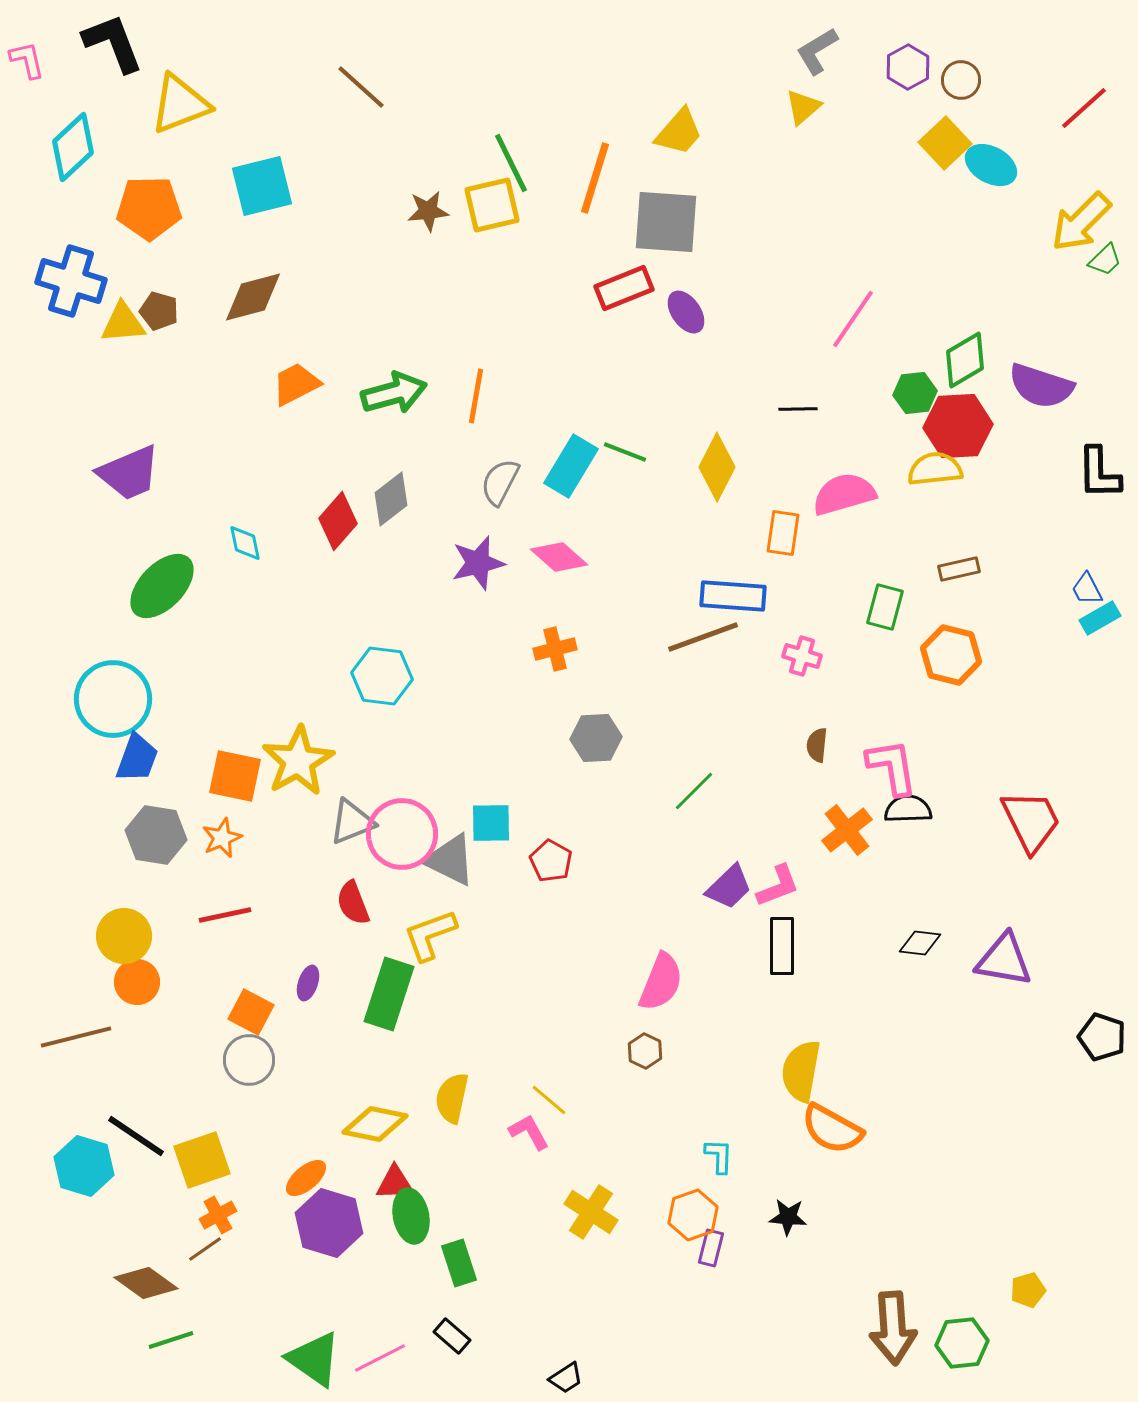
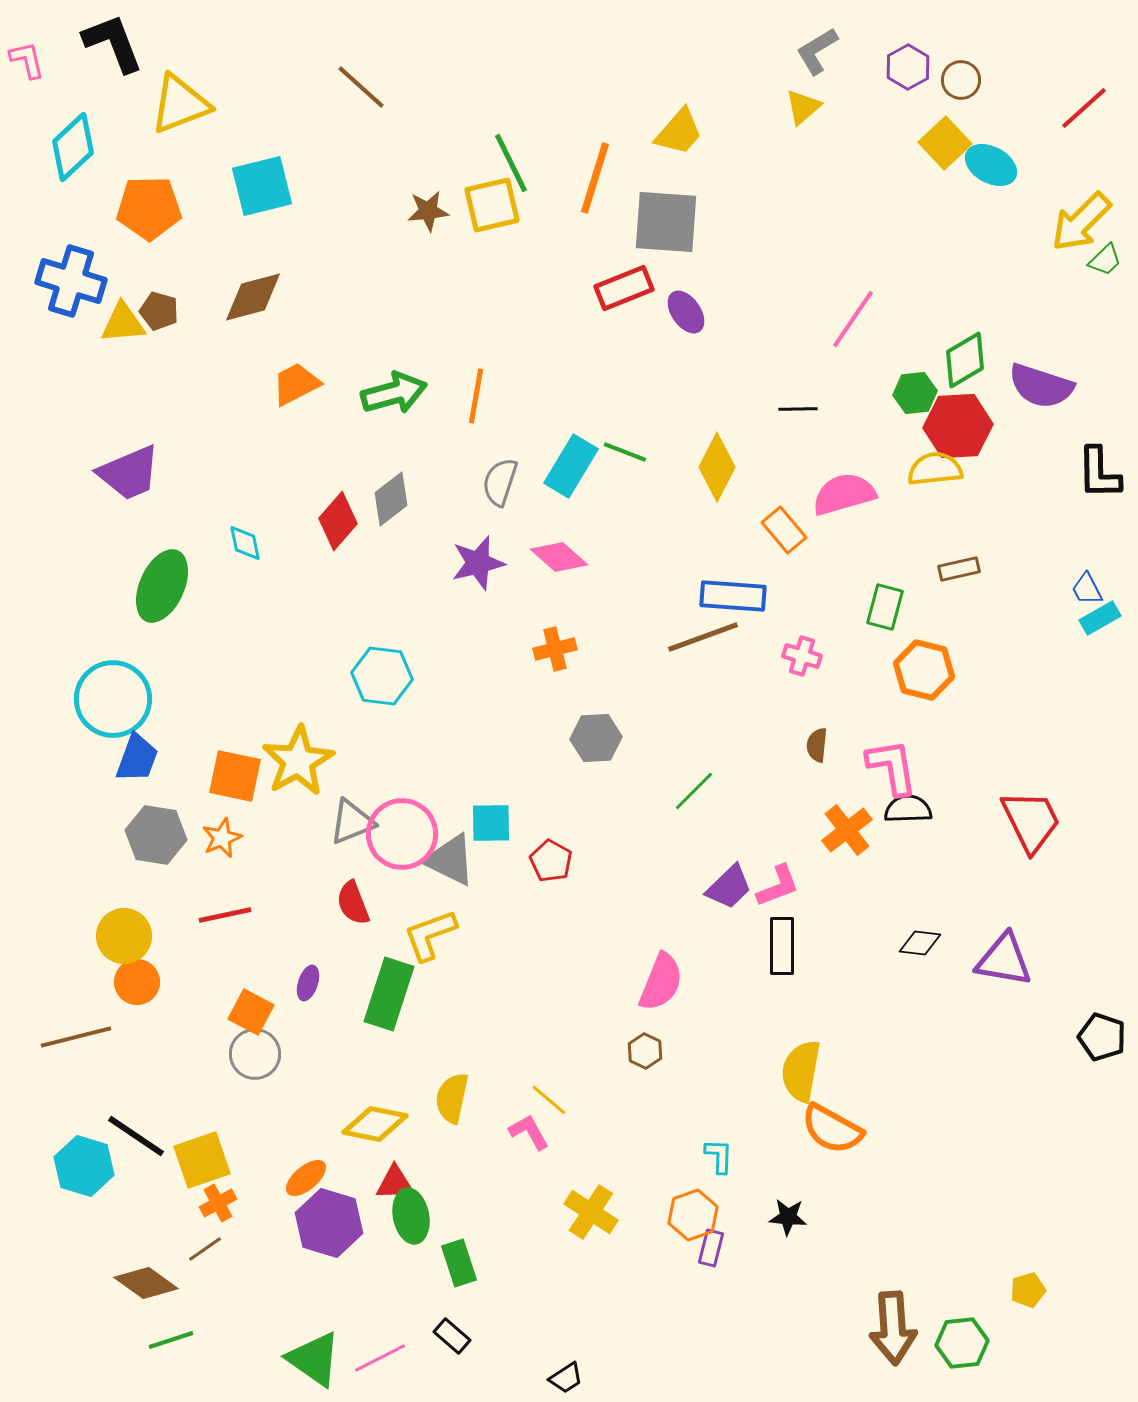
gray semicircle at (500, 482): rotated 9 degrees counterclockwise
orange rectangle at (783, 533): moved 1 px right, 3 px up; rotated 48 degrees counterclockwise
green ellipse at (162, 586): rotated 20 degrees counterclockwise
orange hexagon at (951, 655): moved 27 px left, 15 px down
gray circle at (249, 1060): moved 6 px right, 6 px up
orange cross at (218, 1215): moved 12 px up
